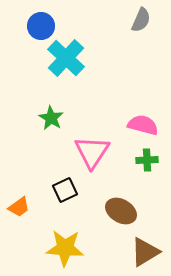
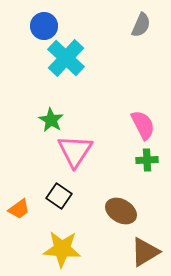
gray semicircle: moved 5 px down
blue circle: moved 3 px right
green star: moved 2 px down
pink semicircle: rotated 48 degrees clockwise
pink triangle: moved 17 px left, 1 px up
black square: moved 6 px left, 6 px down; rotated 30 degrees counterclockwise
orange trapezoid: moved 2 px down
yellow star: moved 3 px left, 1 px down
